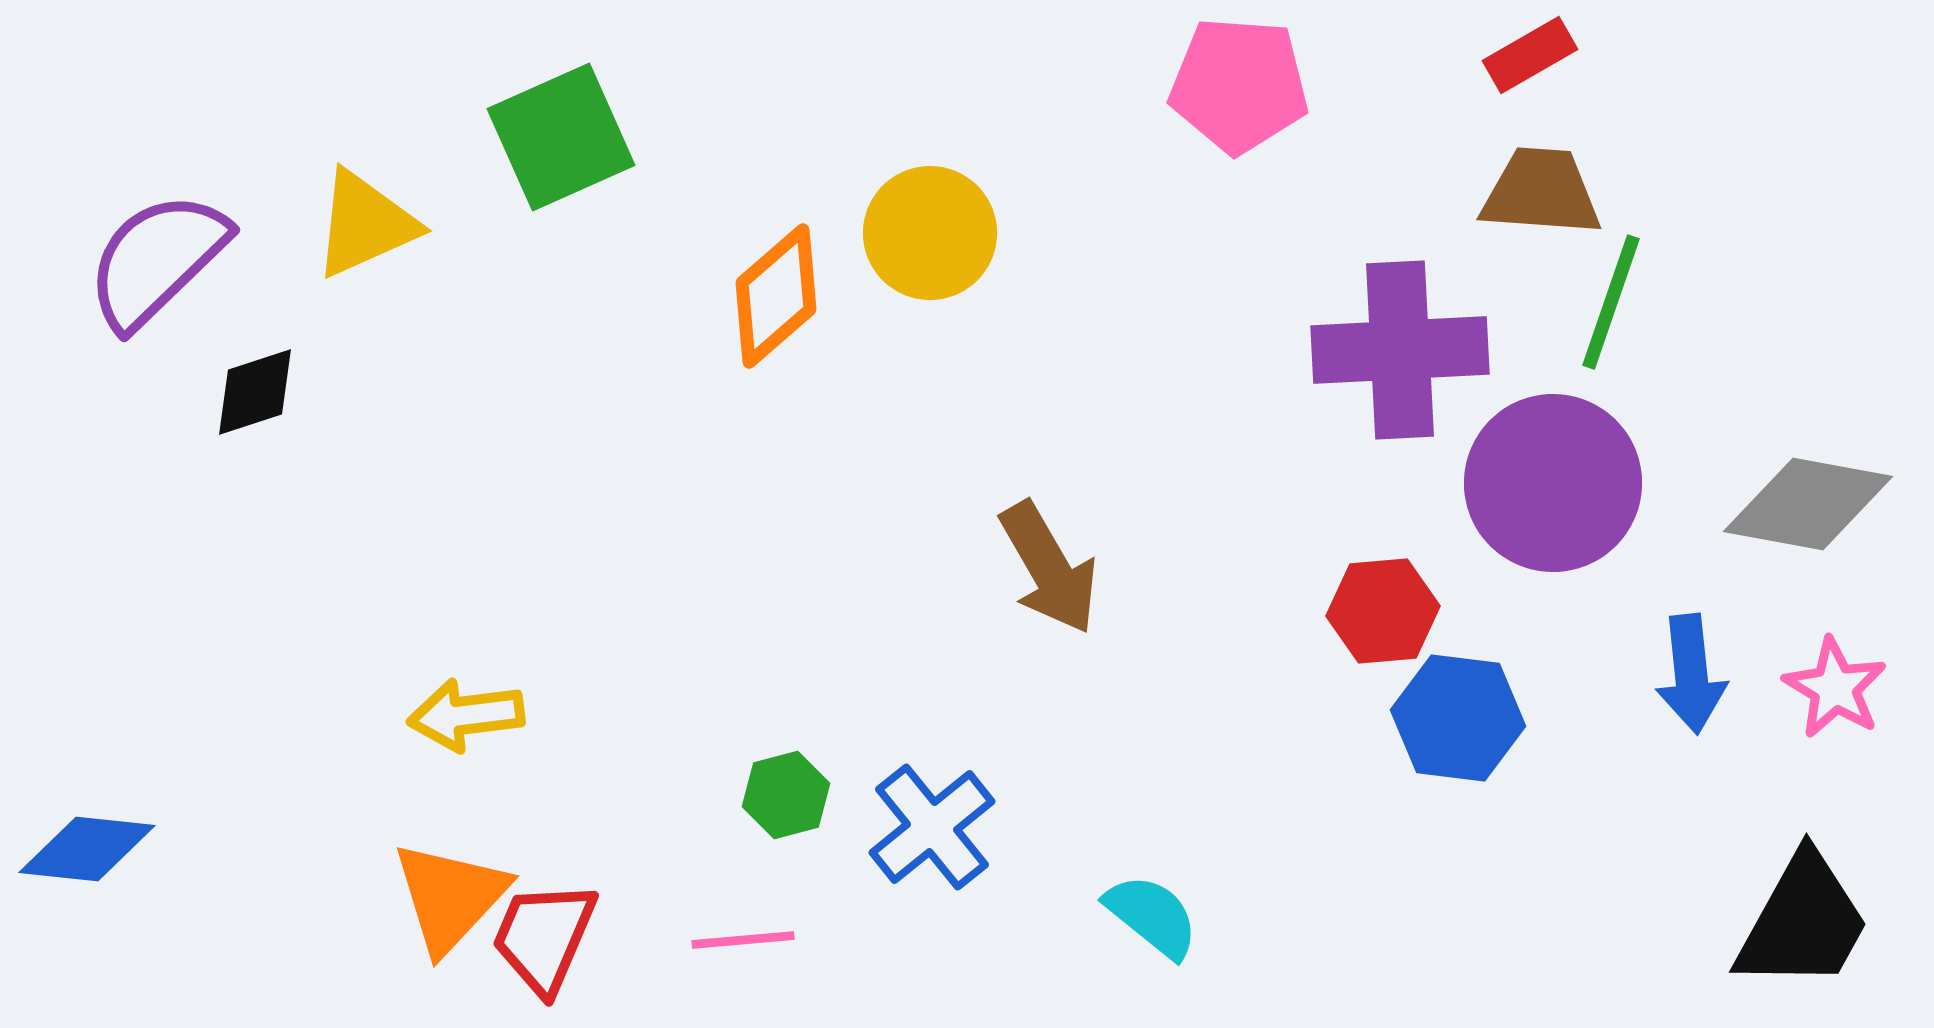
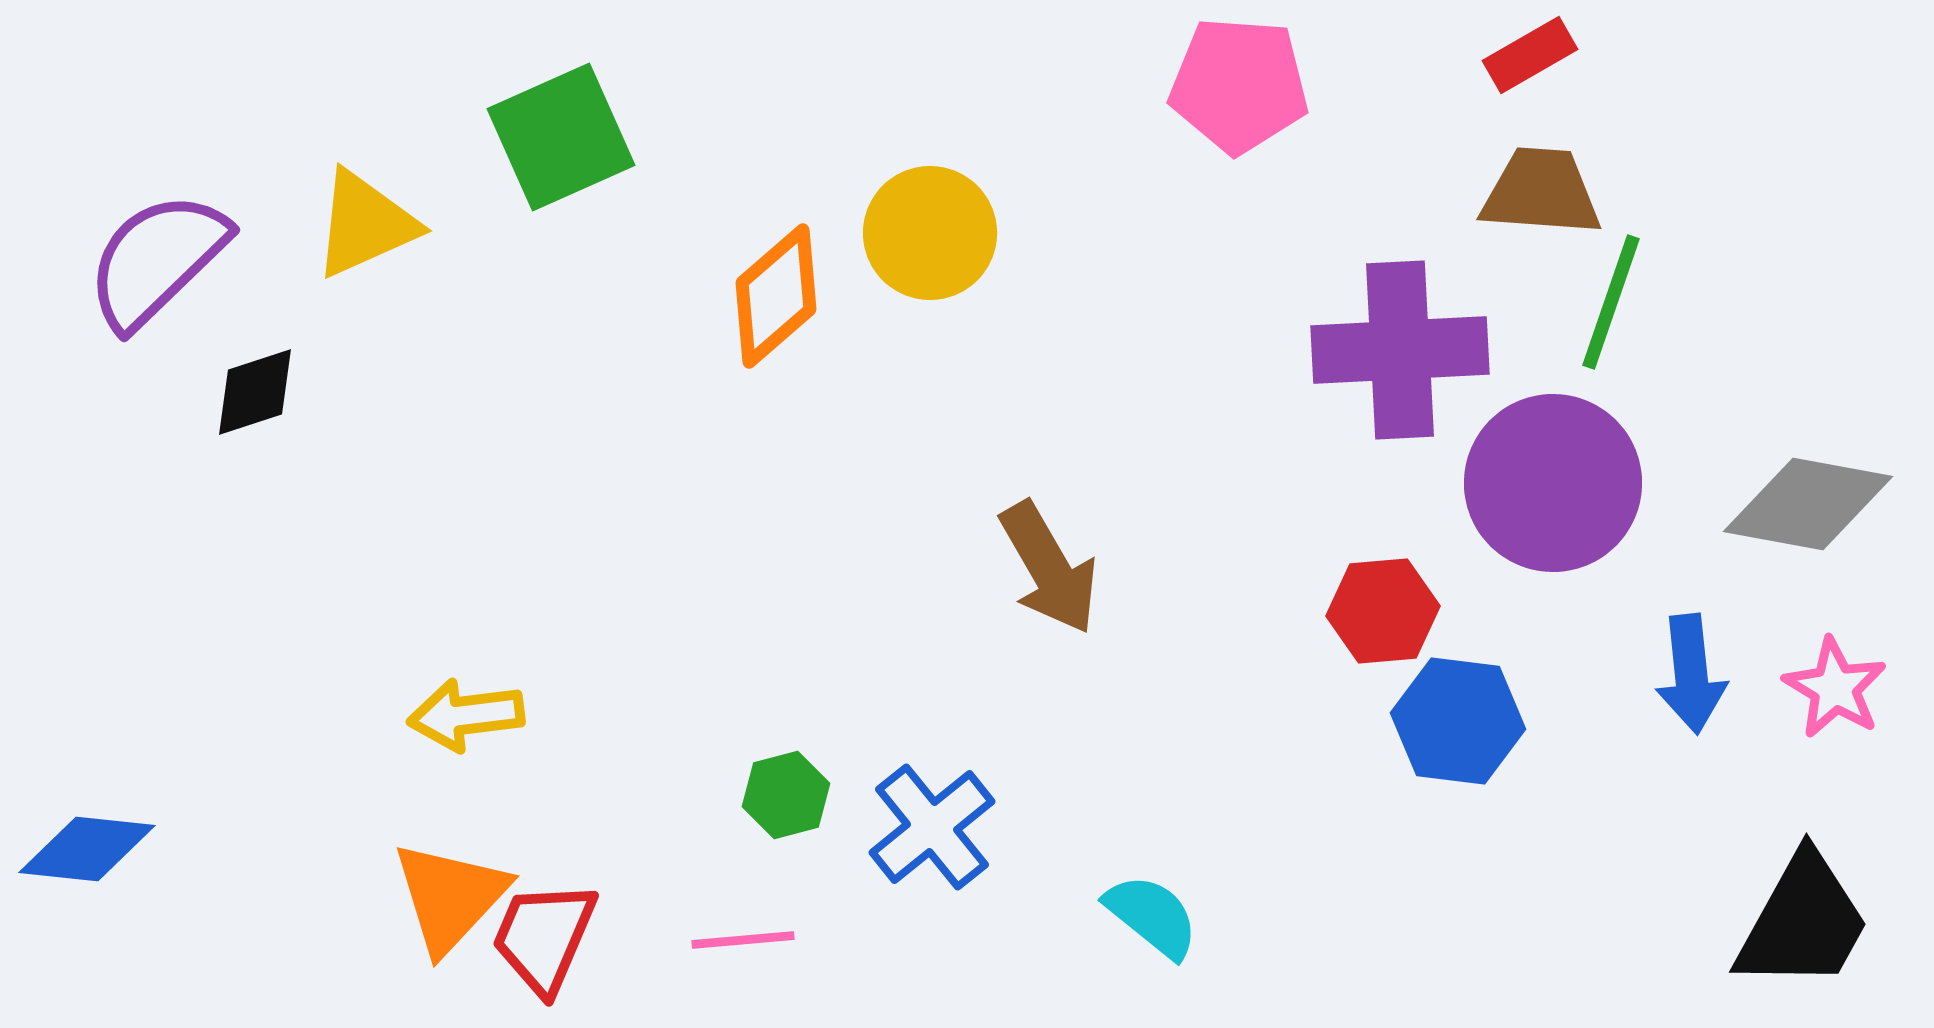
blue hexagon: moved 3 px down
